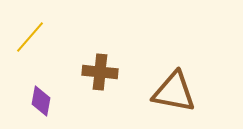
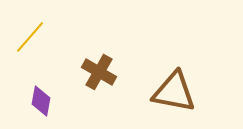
brown cross: moved 1 px left; rotated 24 degrees clockwise
